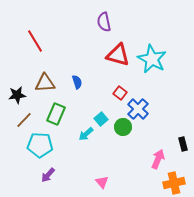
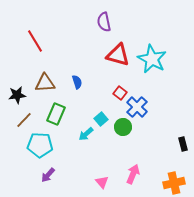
blue cross: moved 1 px left, 2 px up
pink arrow: moved 25 px left, 15 px down
